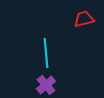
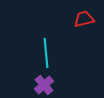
purple cross: moved 2 px left
